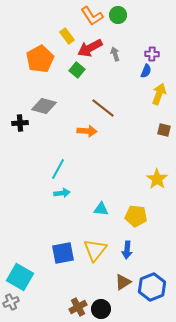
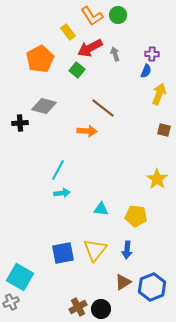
yellow rectangle: moved 1 px right, 4 px up
cyan line: moved 1 px down
